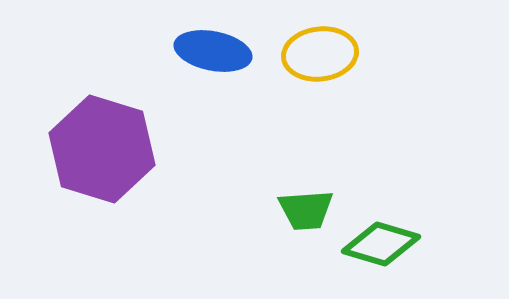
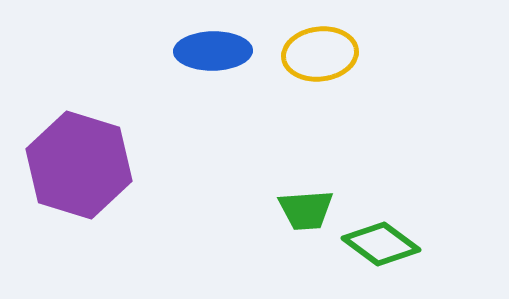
blue ellipse: rotated 12 degrees counterclockwise
purple hexagon: moved 23 px left, 16 px down
green diamond: rotated 20 degrees clockwise
